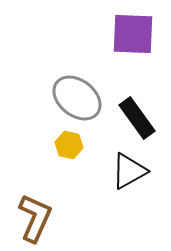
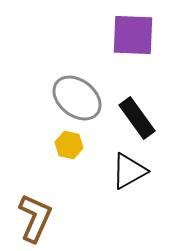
purple square: moved 1 px down
